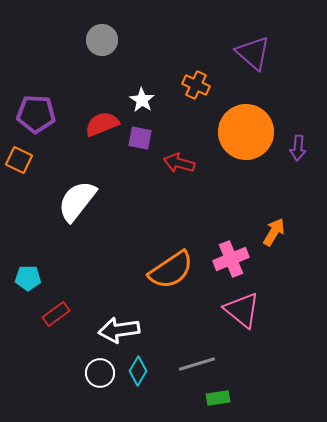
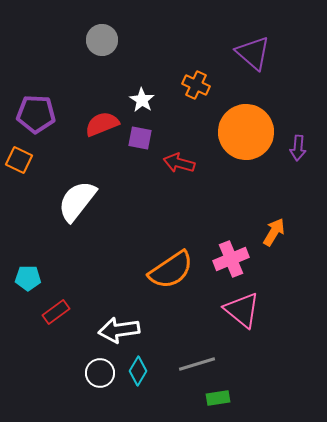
red rectangle: moved 2 px up
